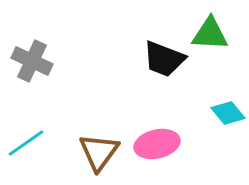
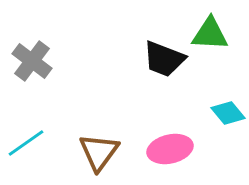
gray cross: rotated 12 degrees clockwise
pink ellipse: moved 13 px right, 5 px down
